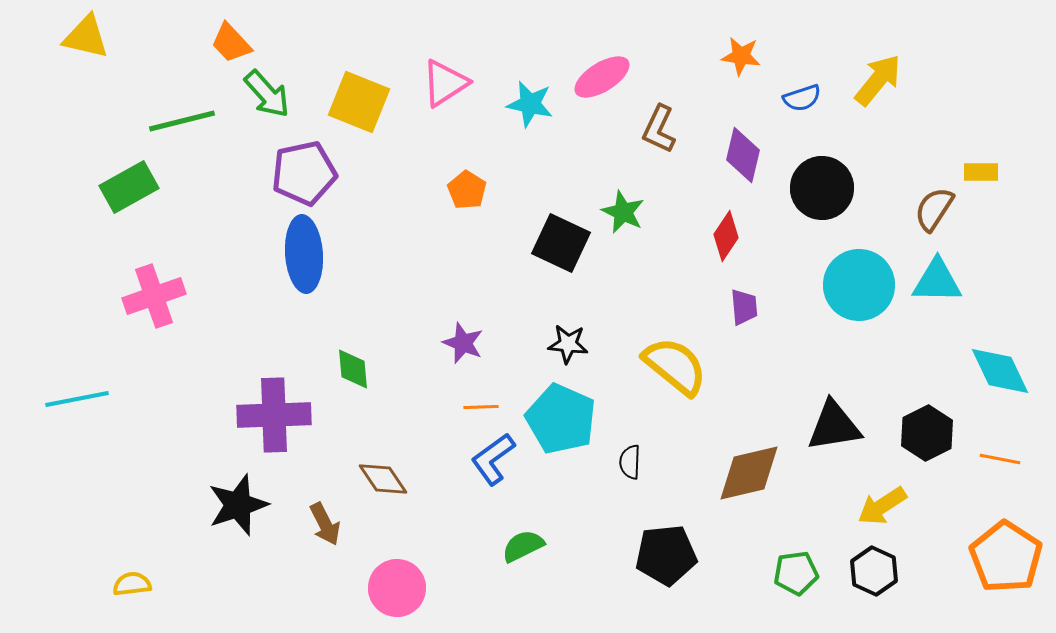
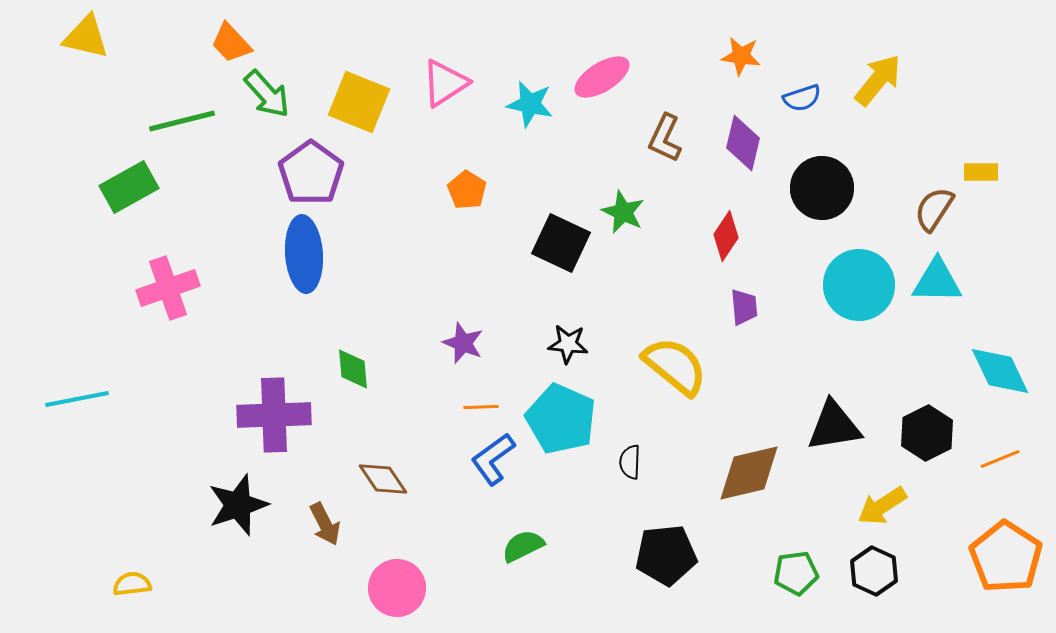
brown L-shape at (659, 129): moved 6 px right, 9 px down
purple diamond at (743, 155): moved 12 px up
purple pentagon at (304, 173): moved 7 px right; rotated 24 degrees counterclockwise
pink cross at (154, 296): moved 14 px right, 8 px up
orange line at (1000, 459): rotated 33 degrees counterclockwise
